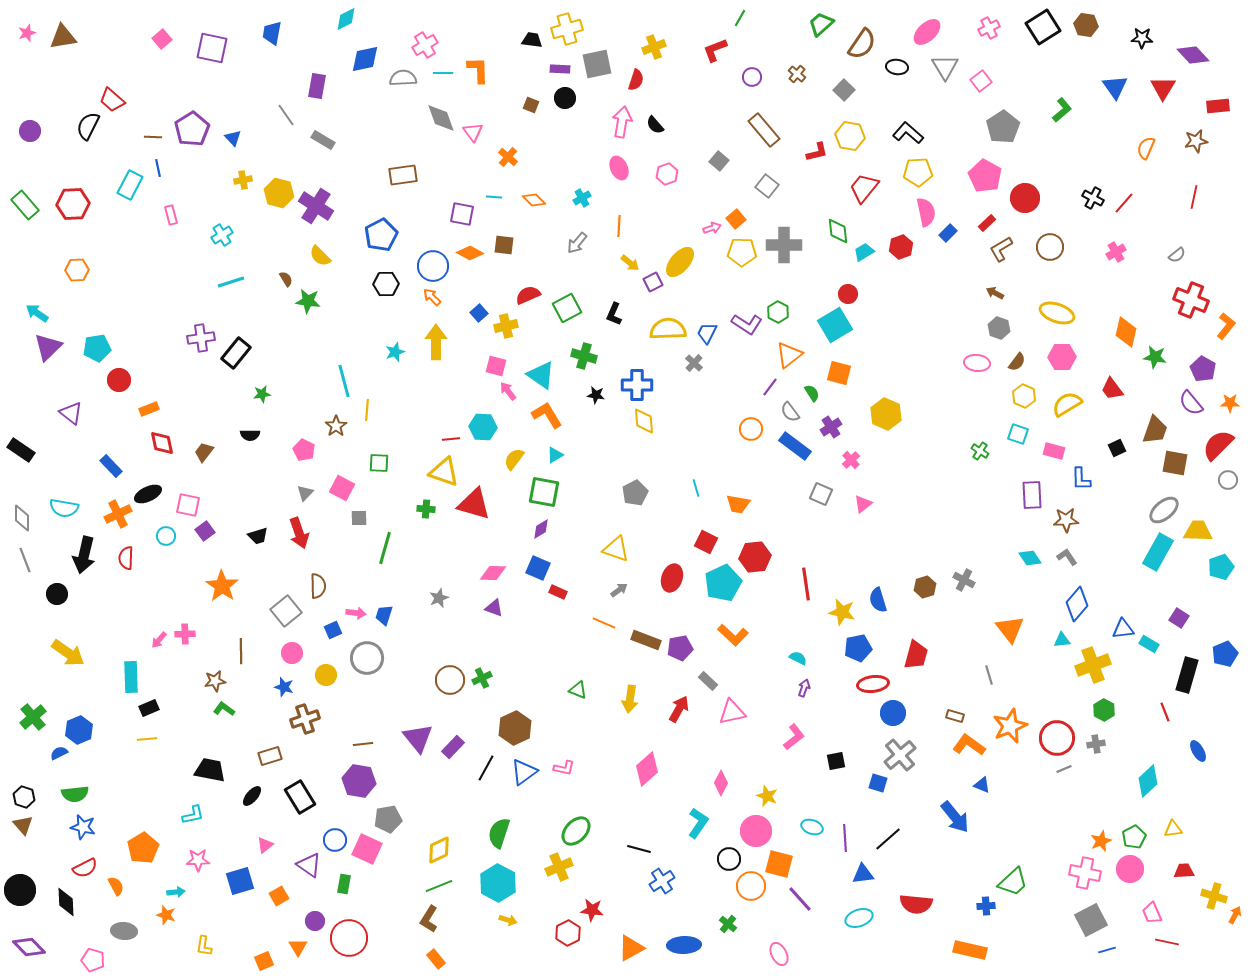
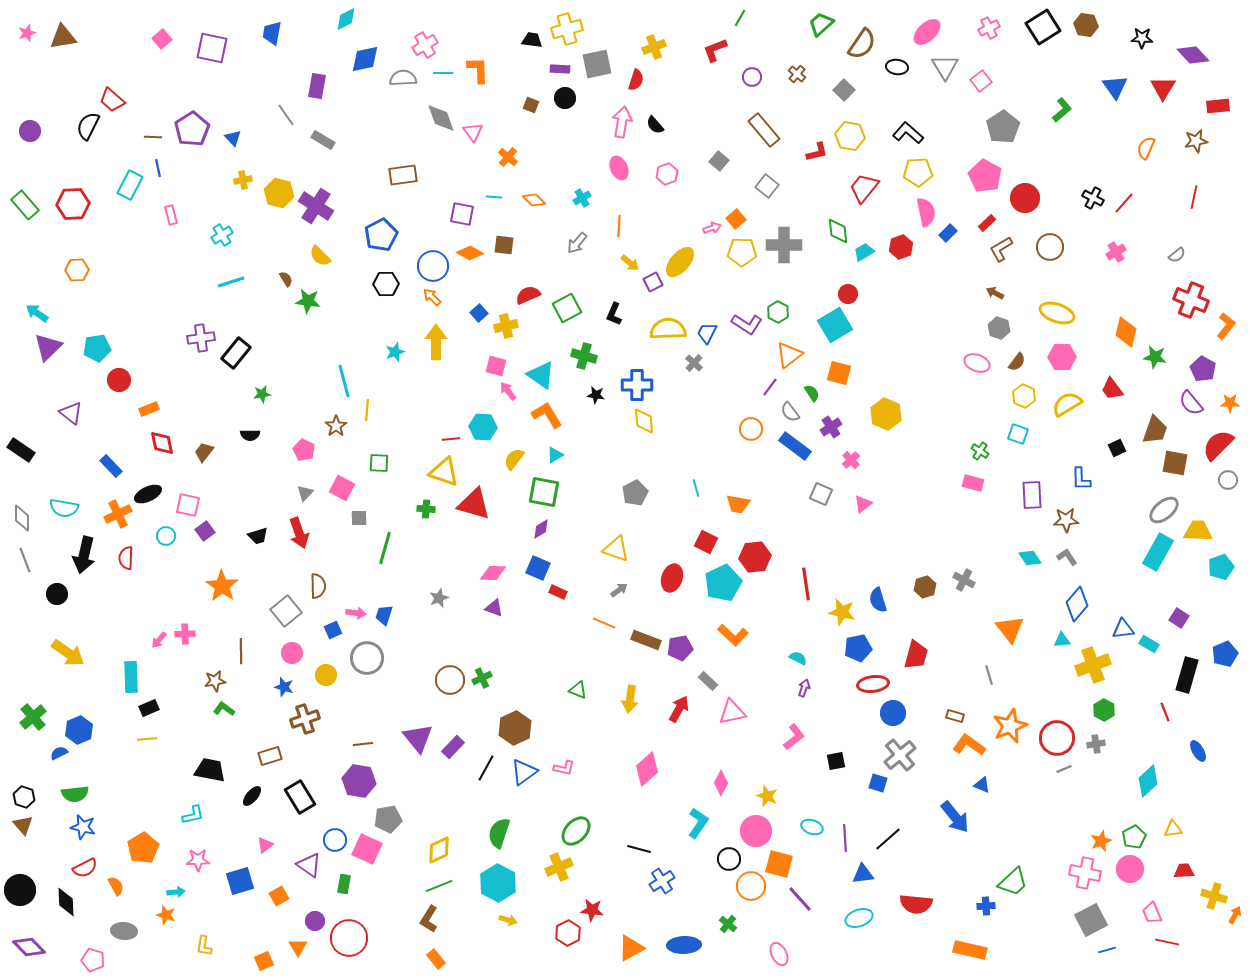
pink ellipse at (977, 363): rotated 15 degrees clockwise
pink rectangle at (1054, 451): moved 81 px left, 32 px down
